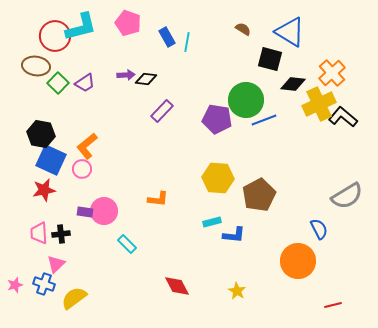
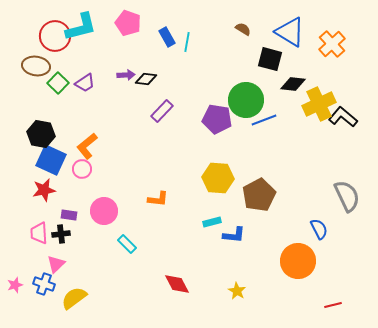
orange cross at (332, 73): moved 29 px up
gray semicircle at (347, 196): rotated 84 degrees counterclockwise
purple rectangle at (85, 212): moved 16 px left, 3 px down
red diamond at (177, 286): moved 2 px up
